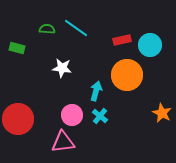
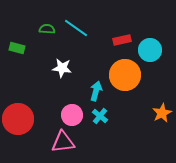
cyan circle: moved 5 px down
orange circle: moved 2 px left
orange star: rotated 18 degrees clockwise
